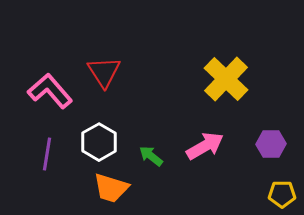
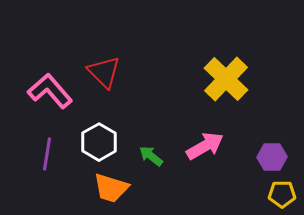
red triangle: rotated 12 degrees counterclockwise
purple hexagon: moved 1 px right, 13 px down
